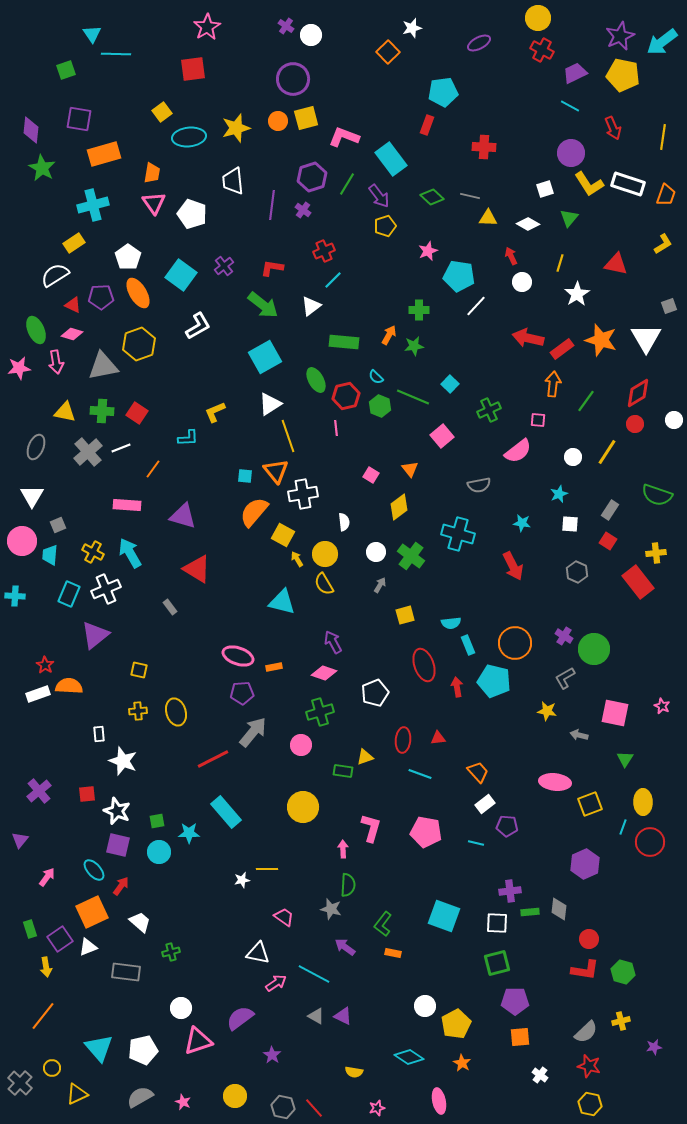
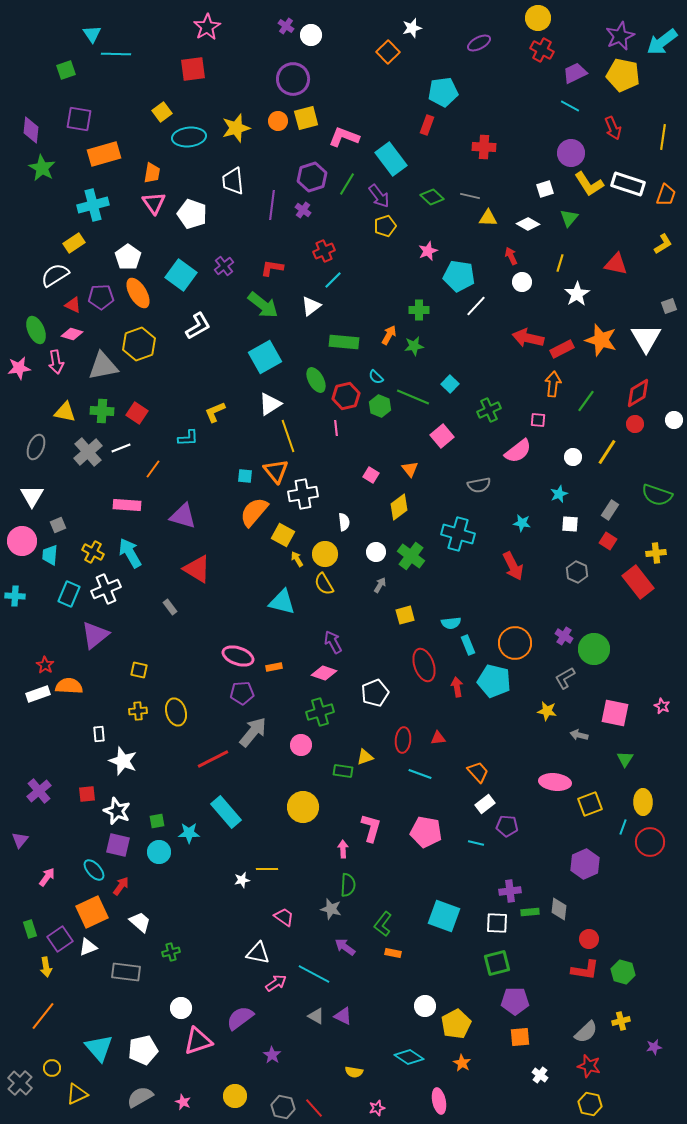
red rectangle at (562, 349): rotated 10 degrees clockwise
